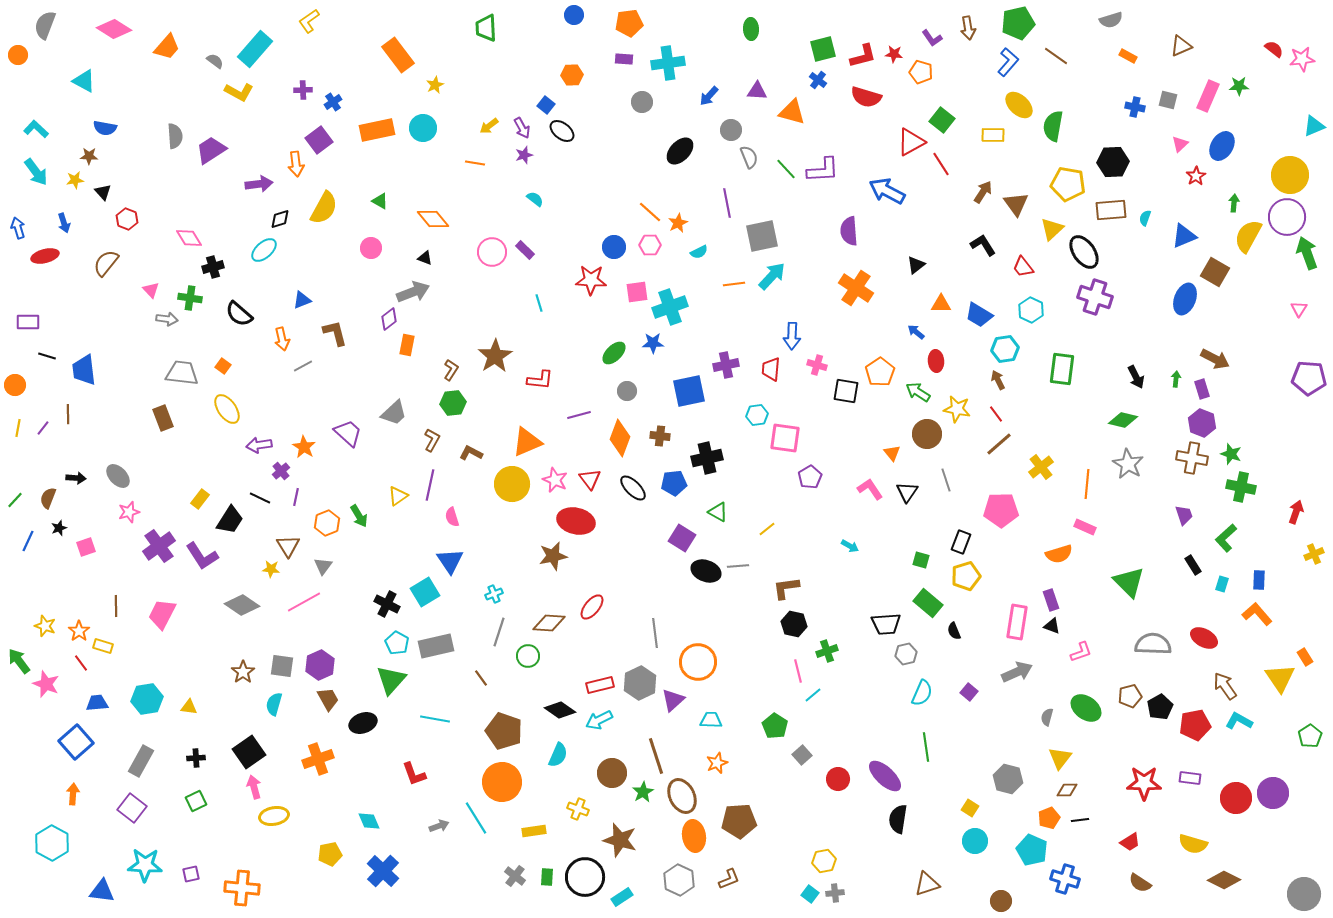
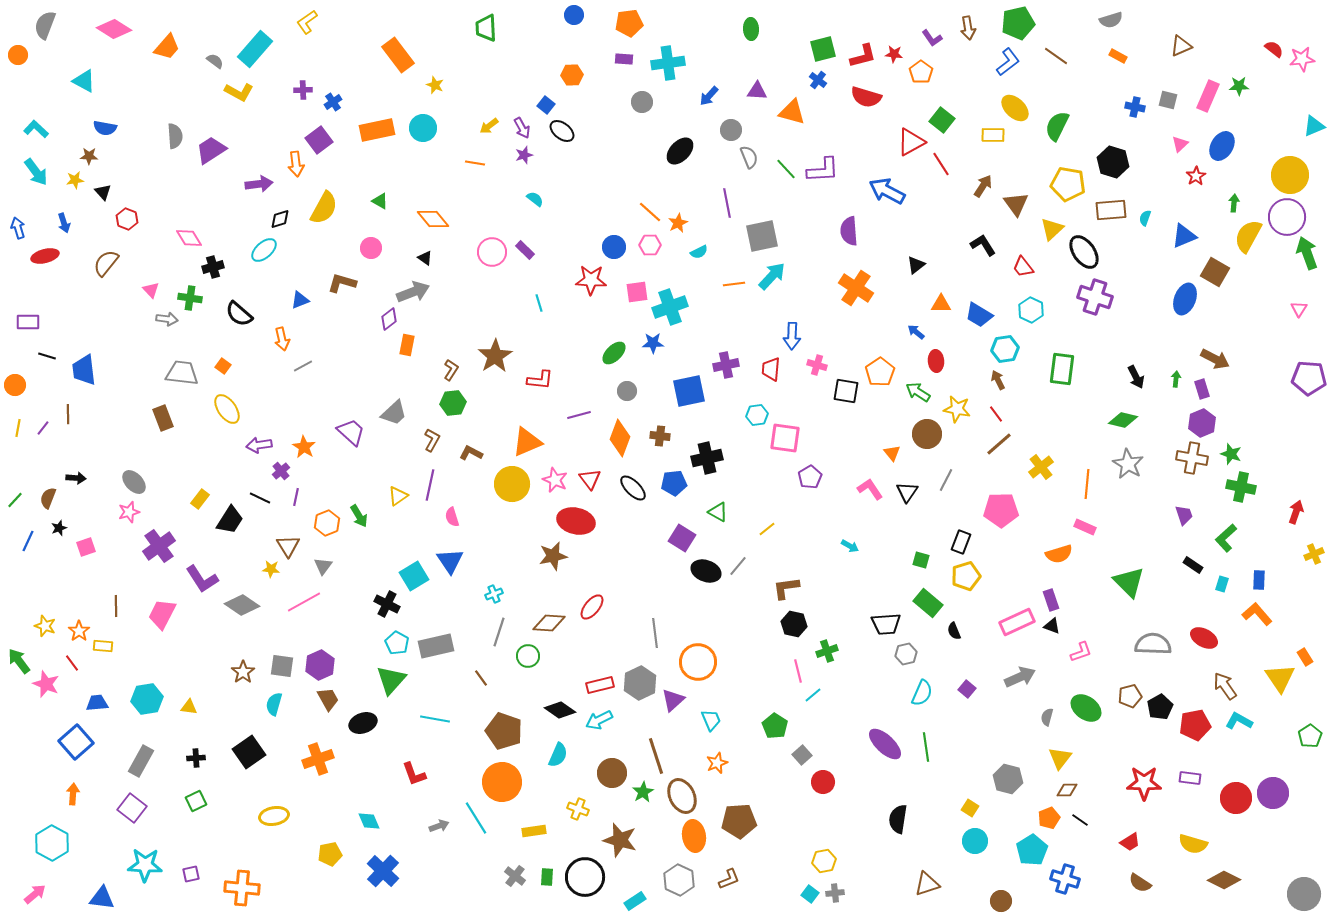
yellow L-shape at (309, 21): moved 2 px left, 1 px down
orange rectangle at (1128, 56): moved 10 px left
blue L-shape at (1008, 62): rotated 12 degrees clockwise
orange pentagon at (921, 72): rotated 20 degrees clockwise
yellow star at (435, 85): rotated 24 degrees counterclockwise
yellow ellipse at (1019, 105): moved 4 px left, 3 px down
green semicircle at (1053, 126): moved 4 px right; rotated 16 degrees clockwise
black hexagon at (1113, 162): rotated 20 degrees clockwise
brown arrow at (983, 192): moved 6 px up
black triangle at (425, 258): rotated 14 degrees clockwise
blue triangle at (302, 300): moved 2 px left
brown L-shape at (335, 333): moved 7 px right, 50 px up; rotated 60 degrees counterclockwise
purple hexagon at (1202, 423): rotated 16 degrees clockwise
purple trapezoid at (348, 433): moved 3 px right, 1 px up
gray ellipse at (118, 476): moved 16 px right, 6 px down
gray line at (946, 480): rotated 45 degrees clockwise
purple L-shape at (202, 556): moved 23 px down
black rectangle at (1193, 565): rotated 24 degrees counterclockwise
gray line at (738, 566): rotated 45 degrees counterclockwise
cyan square at (425, 592): moved 11 px left, 16 px up
pink rectangle at (1017, 622): rotated 56 degrees clockwise
yellow rectangle at (103, 646): rotated 12 degrees counterclockwise
red line at (81, 663): moved 9 px left
gray arrow at (1017, 672): moved 3 px right, 5 px down
purple square at (969, 692): moved 2 px left, 3 px up
cyan trapezoid at (711, 720): rotated 65 degrees clockwise
purple ellipse at (885, 776): moved 32 px up
red circle at (838, 779): moved 15 px left, 3 px down
pink arrow at (254, 787): moved 219 px left, 107 px down; rotated 65 degrees clockwise
black line at (1080, 820): rotated 42 degrees clockwise
cyan pentagon at (1032, 850): rotated 16 degrees clockwise
blue triangle at (102, 891): moved 7 px down
cyan rectangle at (622, 897): moved 13 px right, 4 px down
